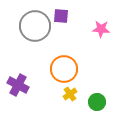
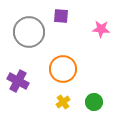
gray circle: moved 6 px left, 6 px down
orange circle: moved 1 px left
purple cross: moved 4 px up
yellow cross: moved 7 px left, 8 px down
green circle: moved 3 px left
